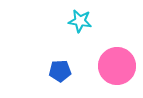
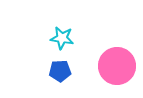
cyan star: moved 18 px left, 17 px down
